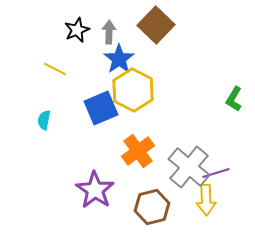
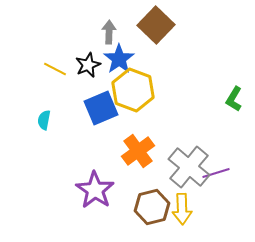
black star: moved 11 px right, 35 px down
yellow hexagon: rotated 6 degrees counterclockwise
yellow arrow: moved 24 px left, 9 px down
